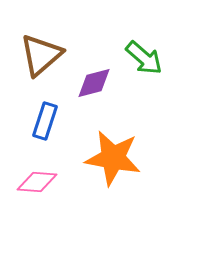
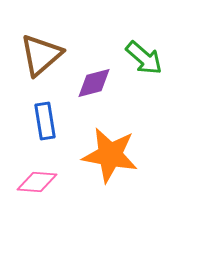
blue rectangle: rotated 27 degrees counterclockwise
orange star: moved 3 px left, 3 px up
